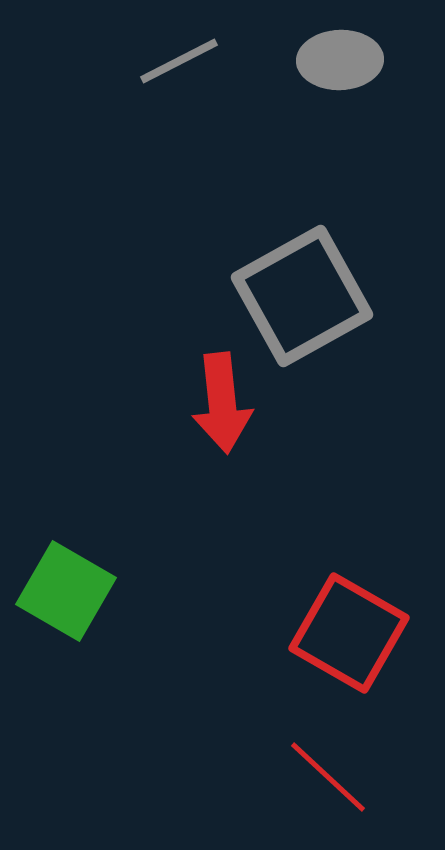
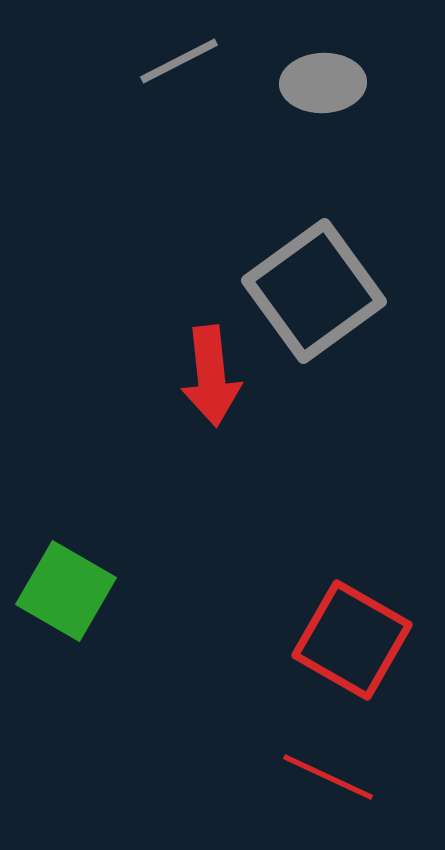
gray ellipse: moved 17 px left, 23 px down
gray square: moved 12 px right, 5 px up; rotated 7 degrees counterclockwise
red arrow: moved 11 px left, 27 px up
red square: moved 3 px right, 7 px down
red line: rotated 18 degrees counterclockwise
